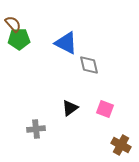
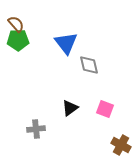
brown semicircle: moved 3 px right
green pentagon: moved 1 px left, 1 px down
blue triangle: rotated 25 degrees clockwise
